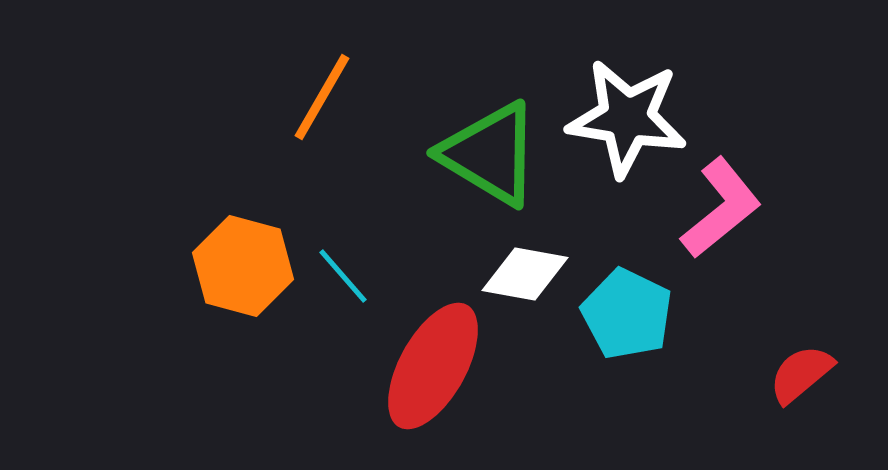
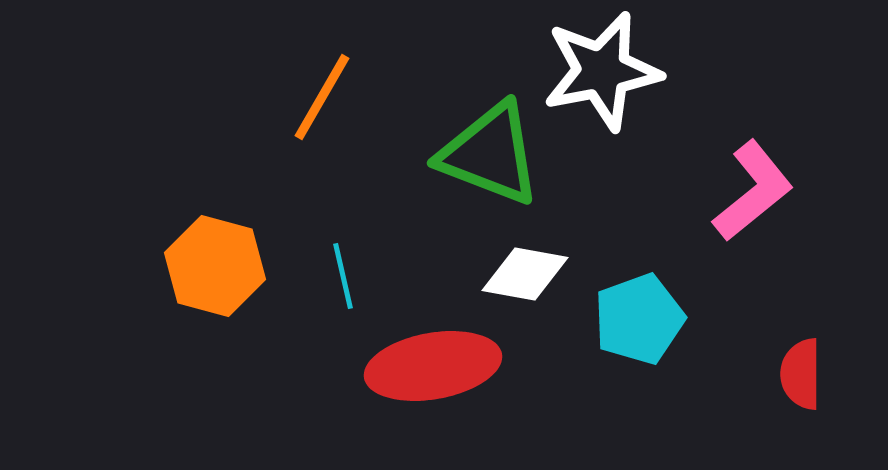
white star: moved 25 px left, 47 px up; rotated 20 degrees counterclockwise
green triangle: rotated 10 degrees counterclockwise
pink L-shape: moved 32 px right, 17 px up
orange hexagon: moved 28 px left
cyan line: rotated 28 degrees clockwise
cyan pentagon: moved 12 px right, 5 px down; rotated 26 degrees clockwise
red ellipse: rotated 51 degrees clockwise
red semicircle: rotated 50 degrees counterclockwise
